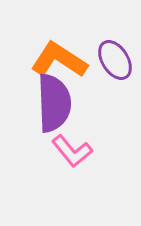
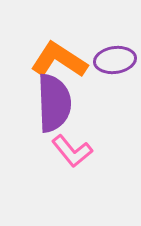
purple ellipse: rotated 66 degrees counterclockwise
